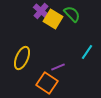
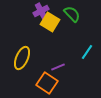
purple cross: rotated 21 degrees clockwise
yellow square: moved 3 px left, 3 px down
